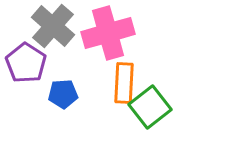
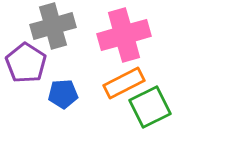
gray cross: rotated 33 degrees clockwise
pink cross: moved 16 px right, 2 px down
orange rectangle: rotated 60 degrees clockwise
green square: rotated 12 degrees clockwise
